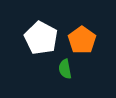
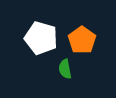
white pentagon: rotated 12 degrees counterclockwise
